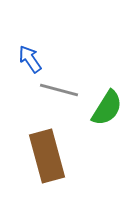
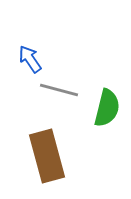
green semicircle: rotated 18 degrees counterclockwise
